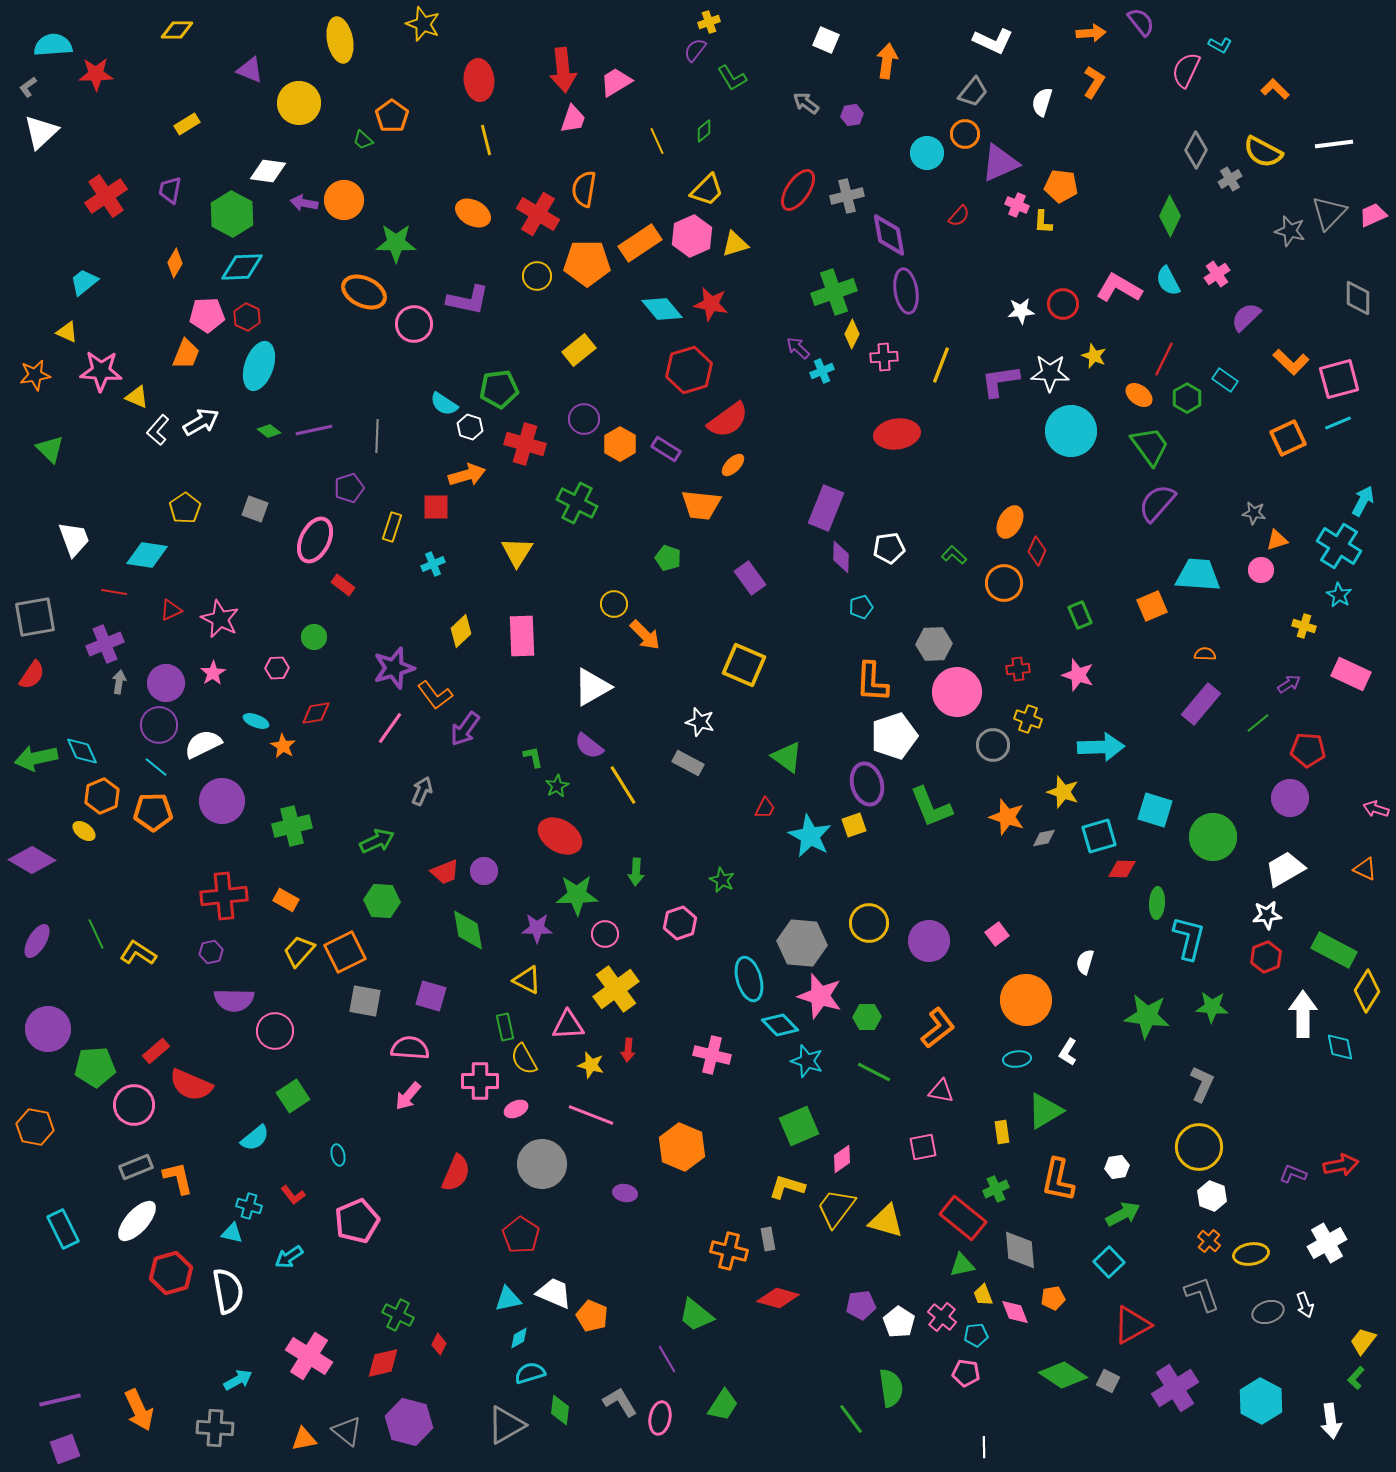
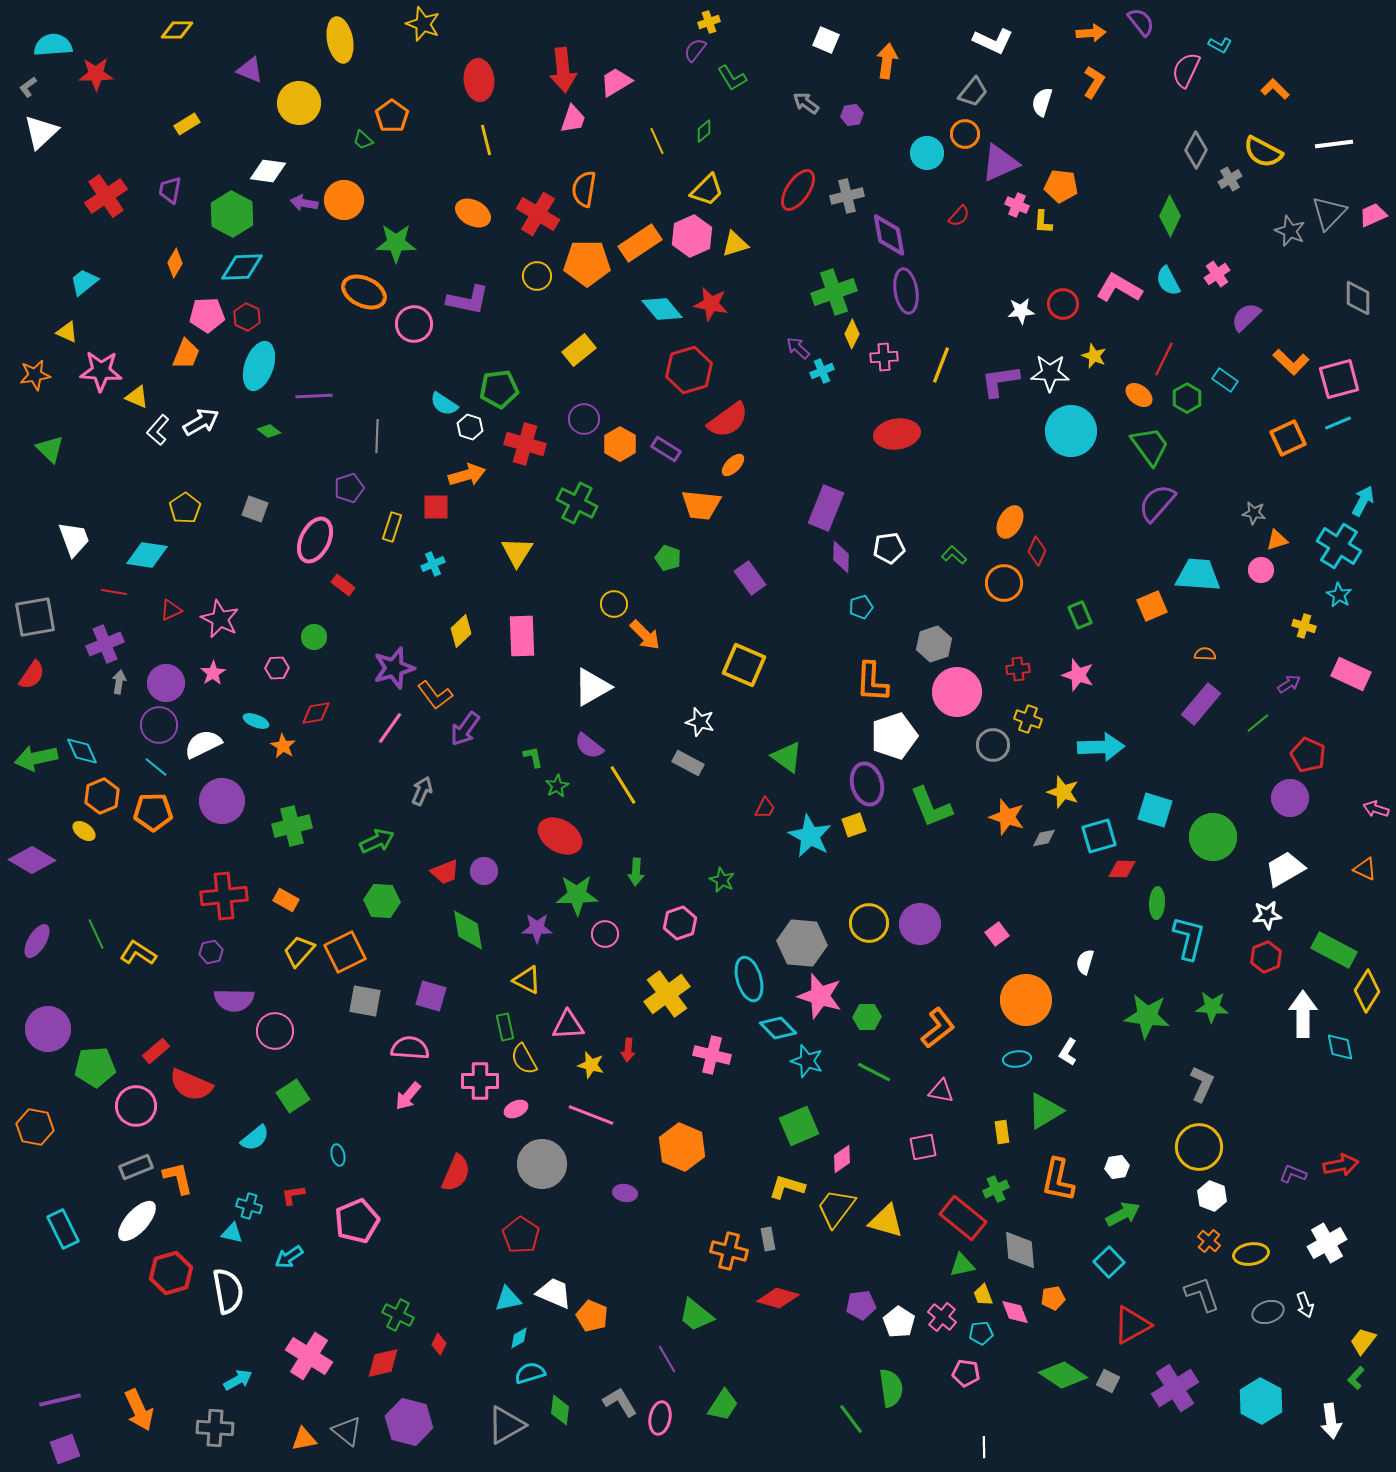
gray star at (1290, 231): rotated 8 degrees clockwise
purple line at (314, 430): moved 34 px up; rotated 9 degrees clockwise
gray hexagon at (934, 644): rotated 16 degrees counterclockwise
red pentagon at (1308, 750): moved 5 px down; rotated 20 degrees clockwise
purple circle at (929, 941): moved 9 px left, 17 px up
yellow cross at (616, 989): moved 51 px right, 5 px down
cyan diamond at (780, 1025): moved 2 px left, 3 px down
pink circle at (134, 1105): moved 2 px right, 1 px down
red L-shape at (293, 1195): rotated 120 degrees clockwise
cyan pentagon at (976, 1335): moved 5 px right, 2 px up
